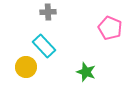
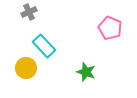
gray cross: moved 19 px left; rotated 21 degrees counterclockwise
yellow circle: moved 1 px down
